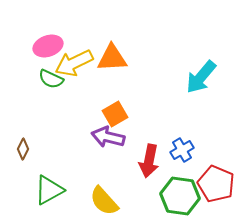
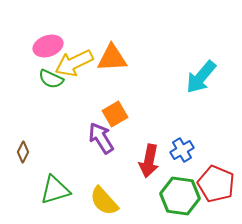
purple arrow: moved 7 px left, 1 px down; rotated 44 degrees clockwise
brown diamond: moved 3 px down
green triangle: moved 6 px right; rotated 12 degrees clockwise
